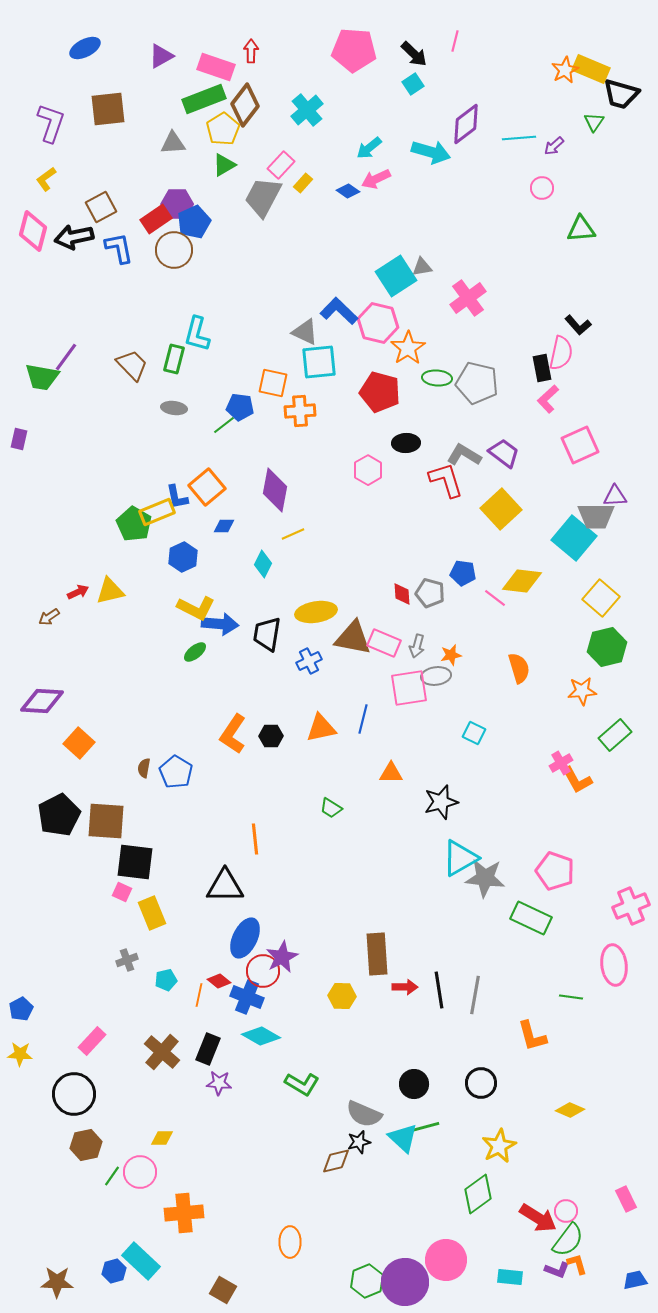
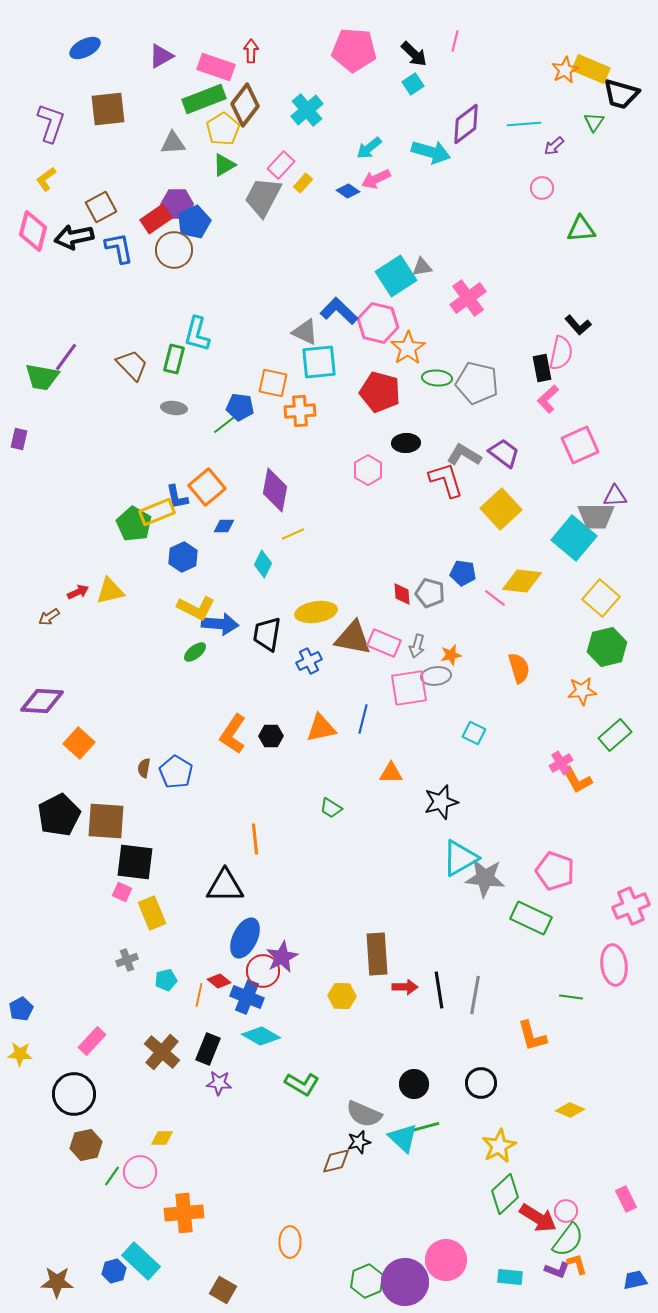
cyan line at (519, 138): moved 5 px right, 14 px up
green diamond at (478, 1194): moved 27 px right; rotated 6 degrees counterclockwise
